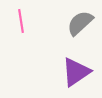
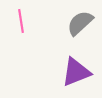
purple triangle: rotated 12 degrees clockwise
